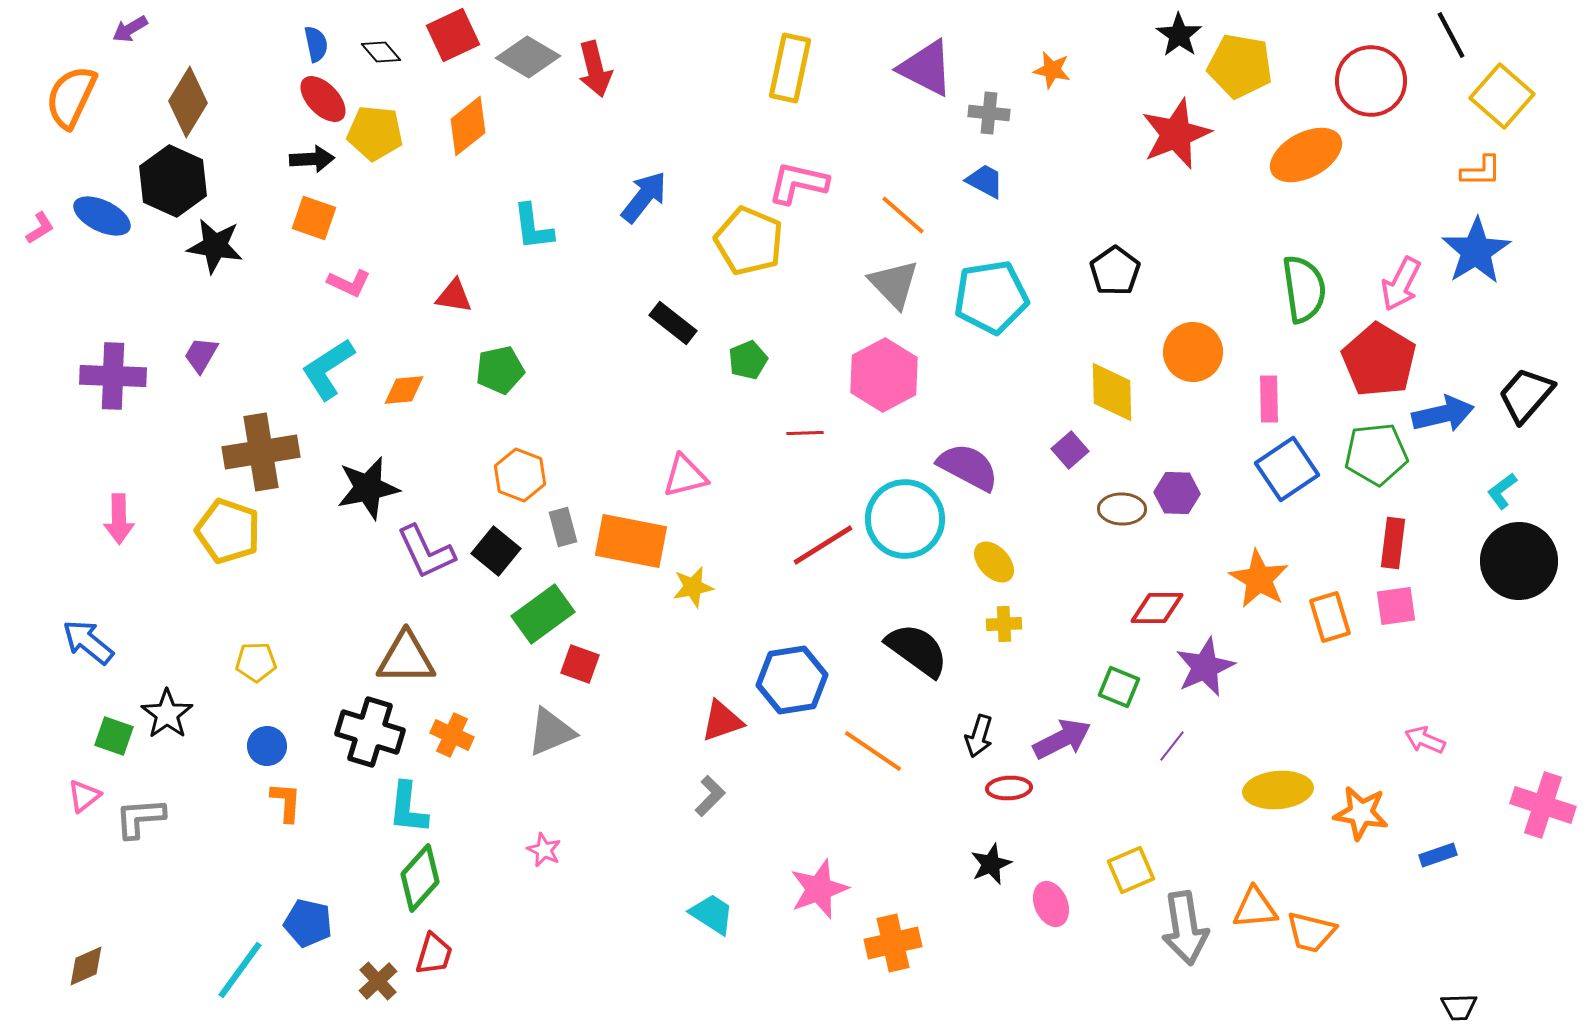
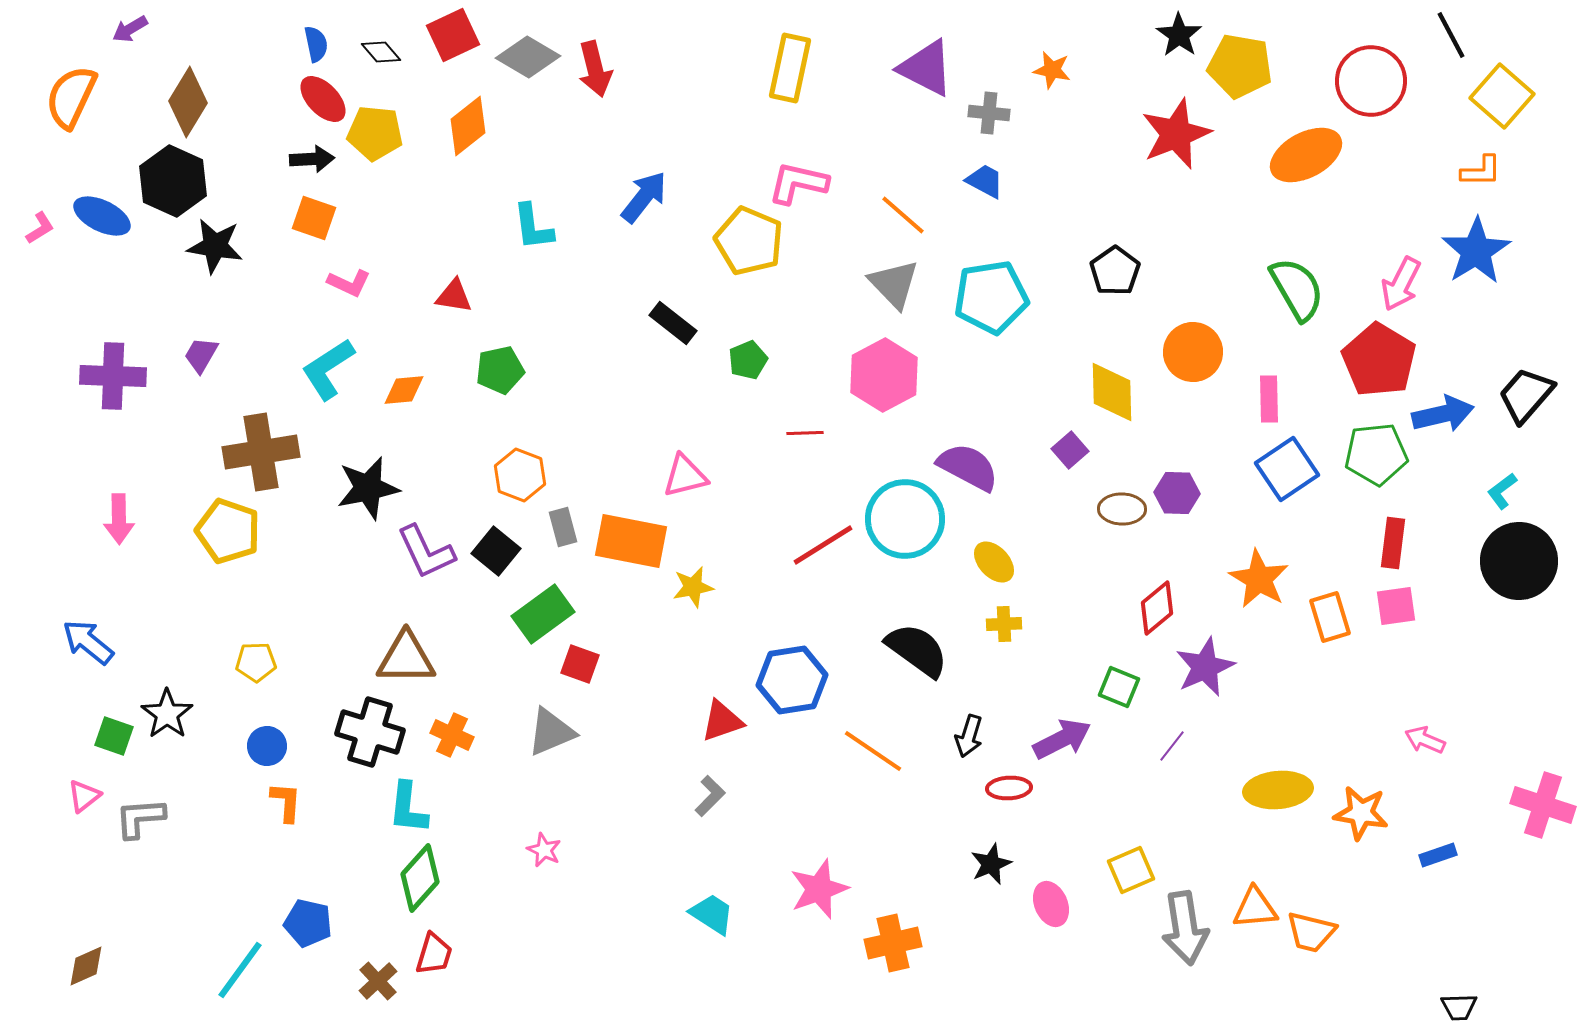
green semicircle at (1304, 289): moved 7 px left; rotated 22 degrees counterclockwise
red diamond at (1157, 608): rotated 40 degrees counterclockwise
black arrow at (979, 736): moved 10 px left
